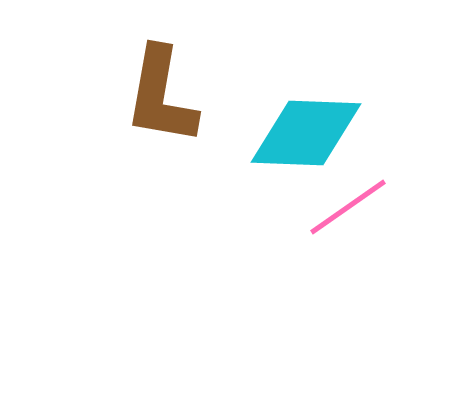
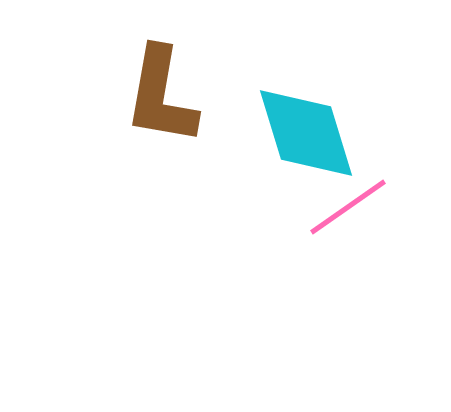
cyan diamond: rotated 71 degrees clockwise
